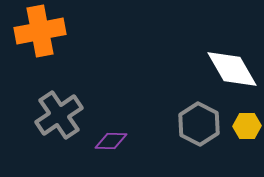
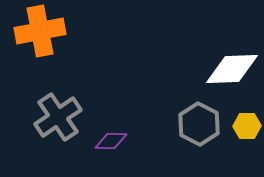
white diamond: rotated 62 degrees counterclockwise
gray cross: moved 1 px left, 2 px down
